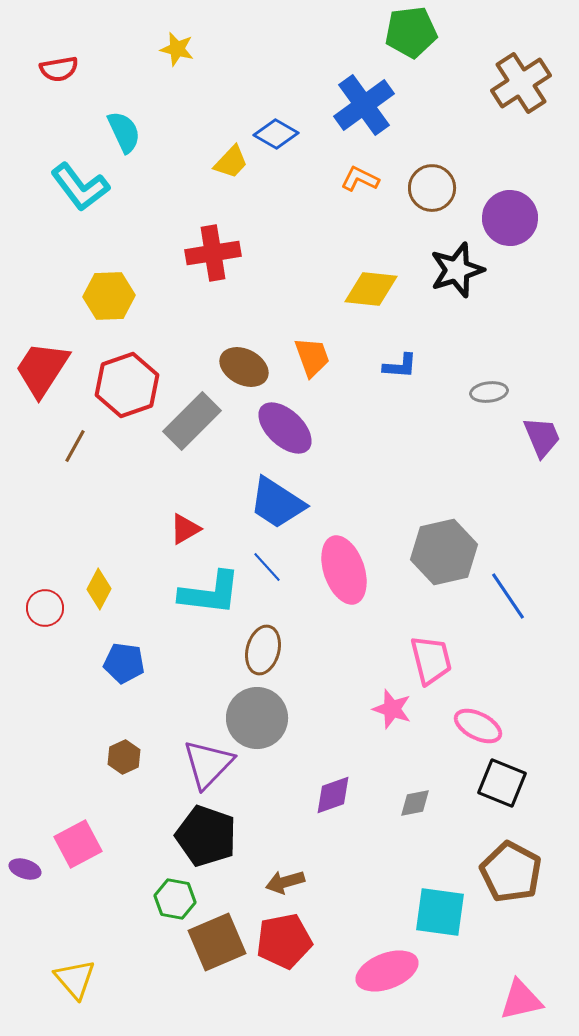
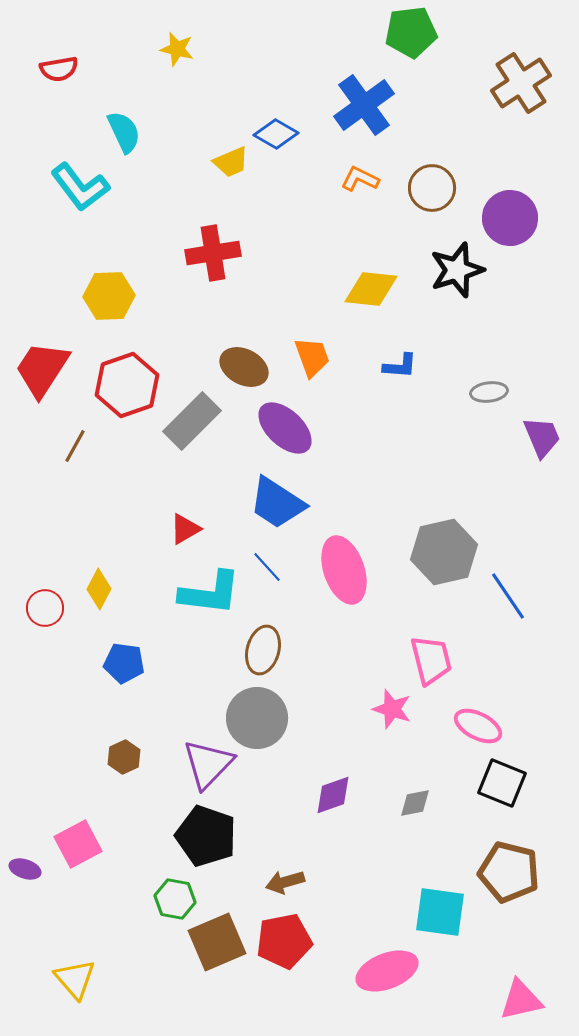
yellow trapezoid at (231, 162): rotated 24 degrees clockwise
brown pentagon at (511, 872): moved 2 px left; rotated 14 degrees counterclockwise
